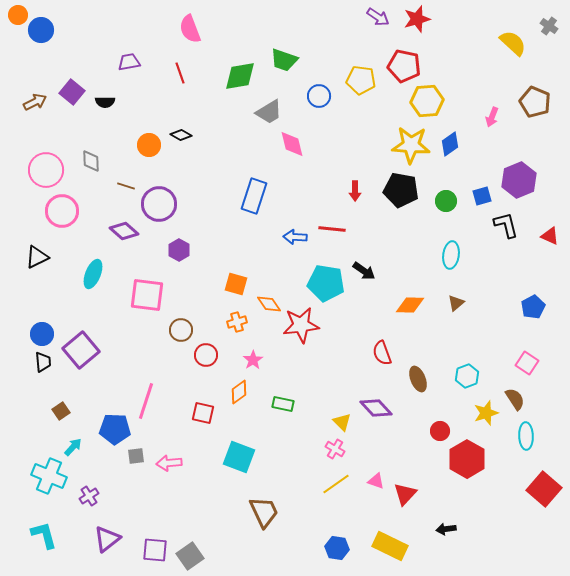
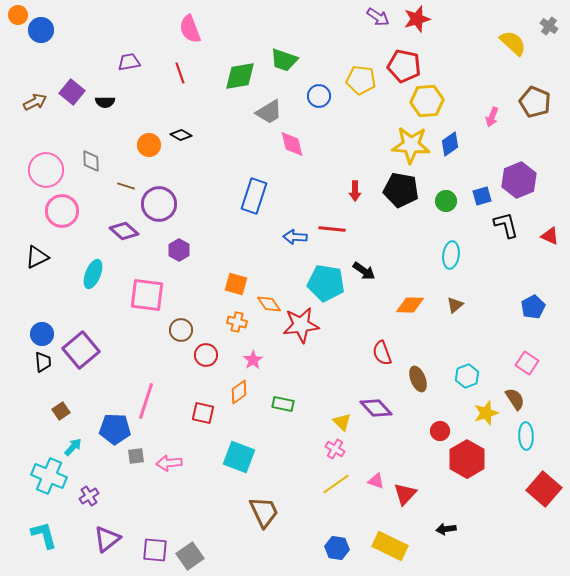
brown triangle at (456, 303): moved 1 px left, 2 px down
orange cross at (237, 322): rotated 30 degrees clockwise
